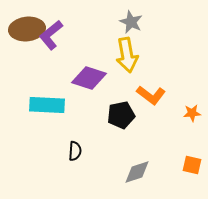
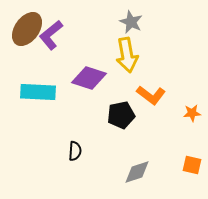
brown ellipse: rotated 48 degrees counterclockwise
cyan rectangle: moved 9 px left, 13 px up
